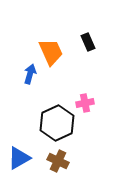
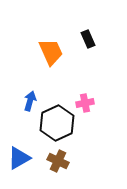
black rectangle: moved 3 px up
blue arrow: moved 27 px down
